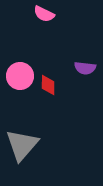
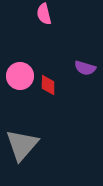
pink semicircle: rotated 50 degrees clockwise
purple semicircle: rotated 10 degrees clockwise
